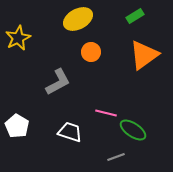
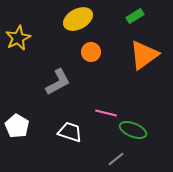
green ellipse: rotated 12 degrees counterclockwise
gray line: moved 2 px down; rotated 18 degrees counterclockwise
